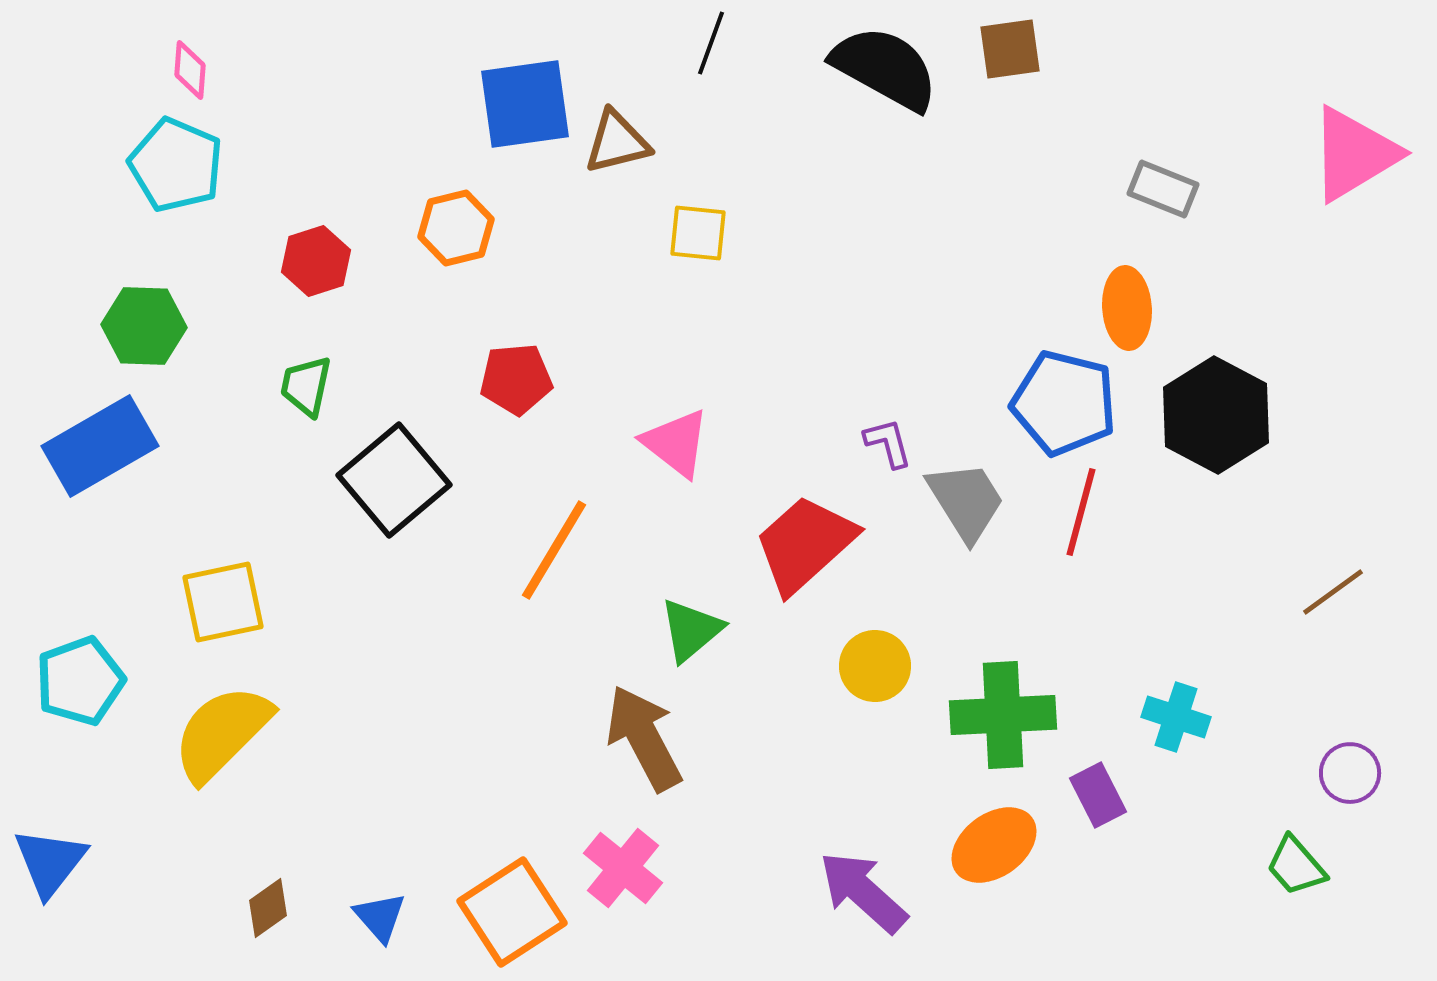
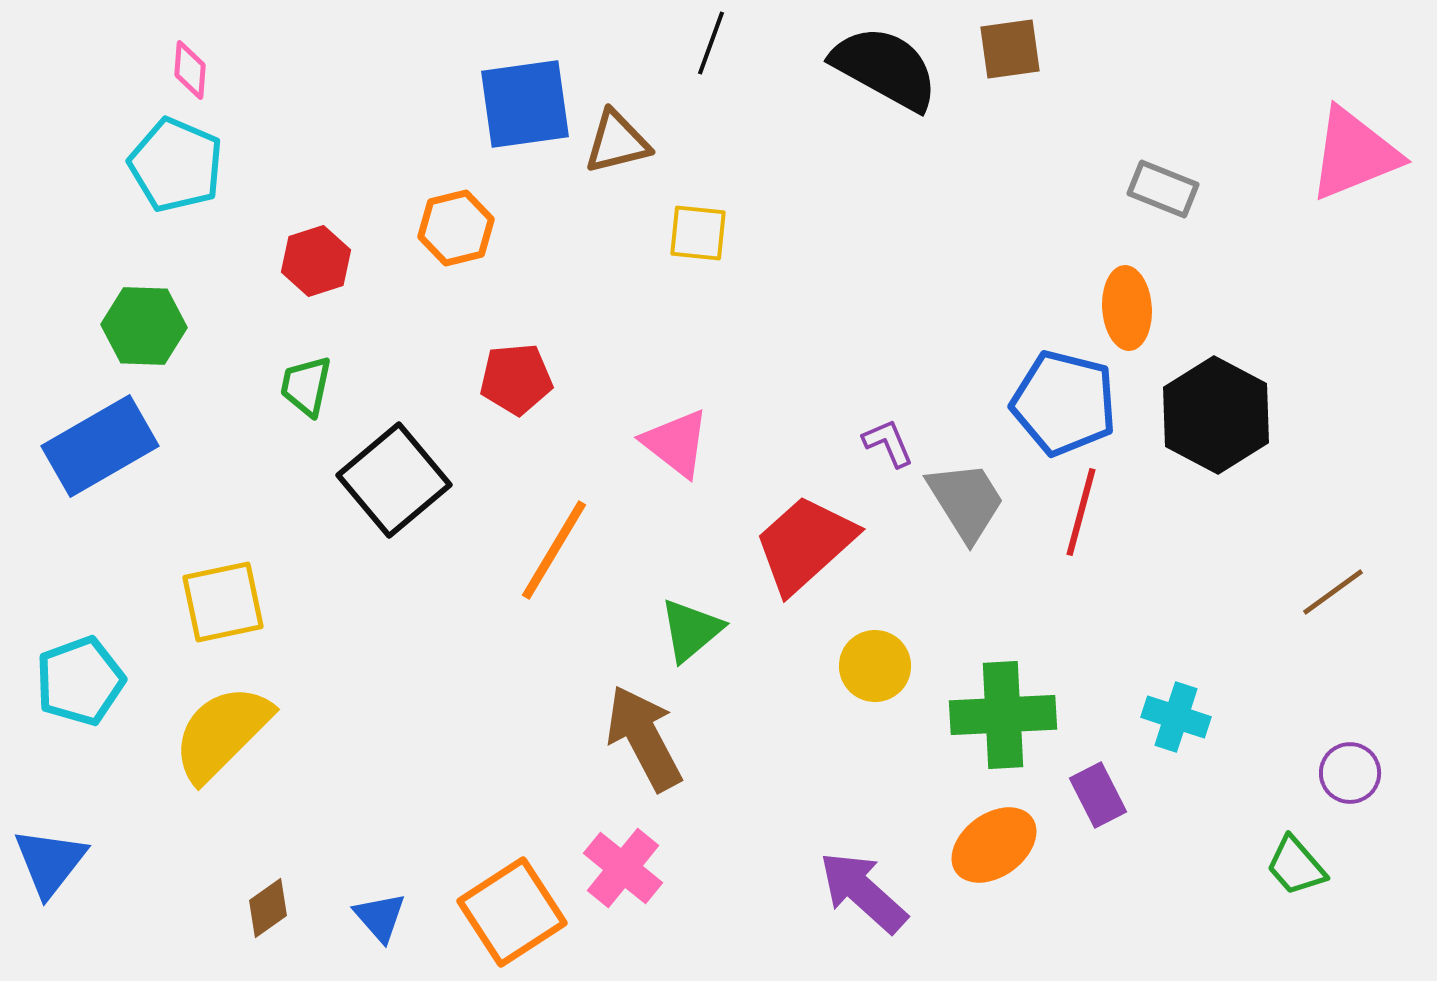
pink triangle at (1354, 154): rotated 9 degrees clockwise
purple L-shape at (888, 443): rotated 8 degrees counterclockwise
